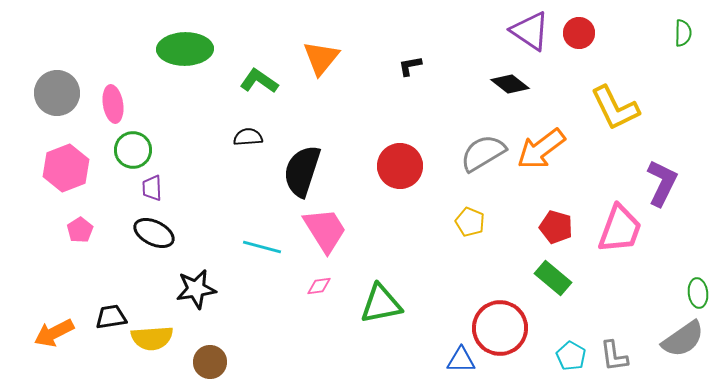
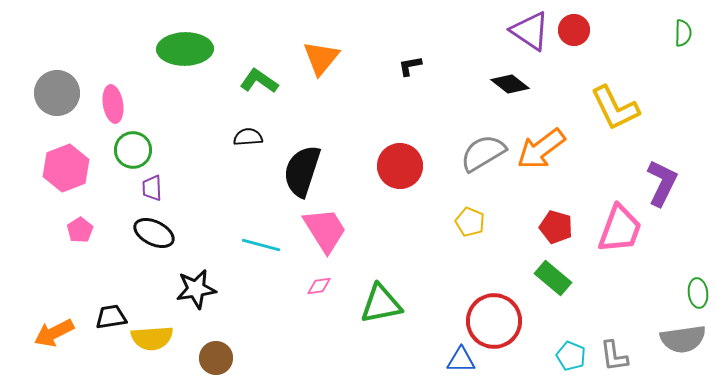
red circle at (579, 33): moved 5 px left, 3 px up
cyan line at (262, 247): moved 1 px left, 2 px up
red circle at (500, 328): moved 6 px left, 7 px up
gray semicircle at (683, 339): rotated 27 degrees clockwise
cyan pentagon at (571, 356): rotated 8 degrees counterclockwise
brown circle at (210, 362): moved 6 px right, 4 px up
